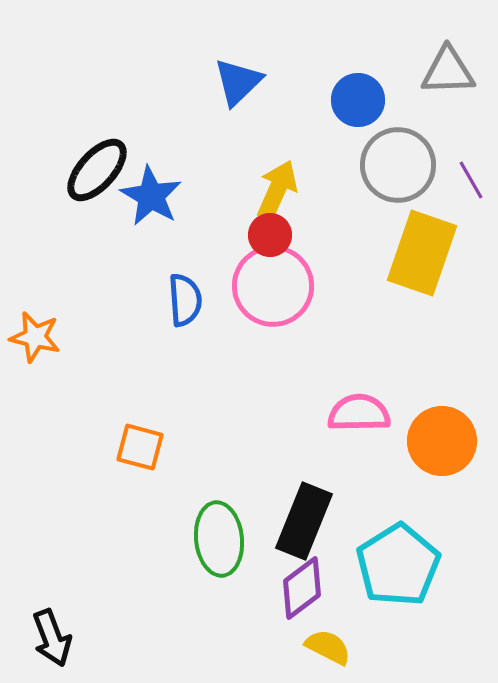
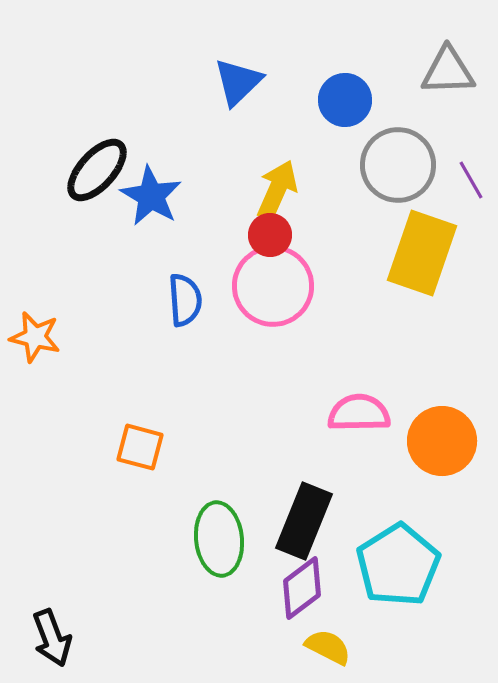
blue circle: moved 13 px left
